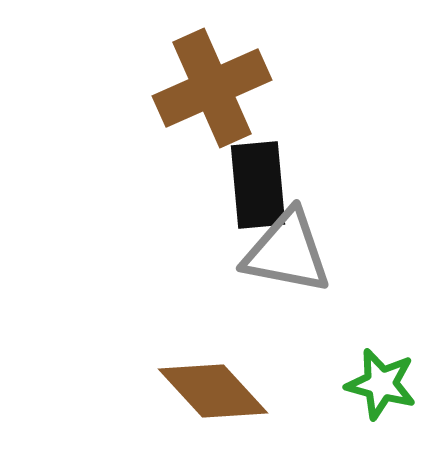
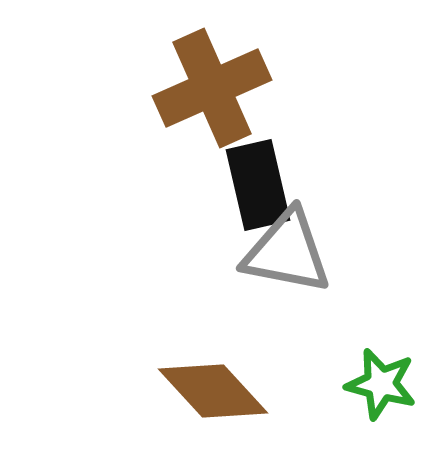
black rectangle: rotated 8 degrees counterclockwise
